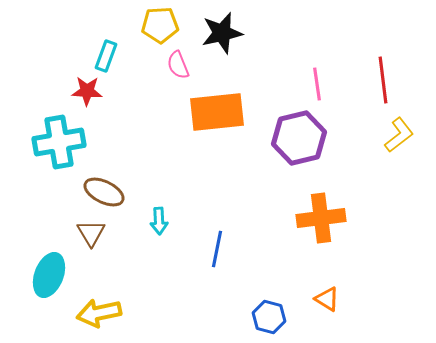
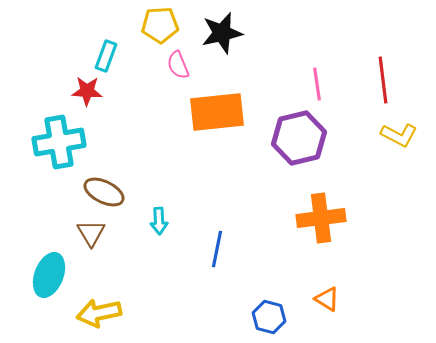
yellow L-shape: rotated 66 degrees clockwise
